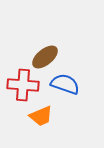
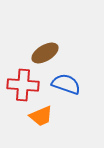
brown ellipse: moved 4 px up; rotated 8 degrees clockwise
blue semicircle: moved 1 px right
